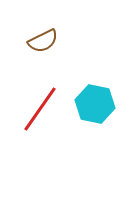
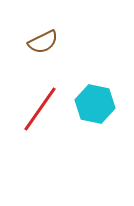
brown semicircle: moved 1 px down
